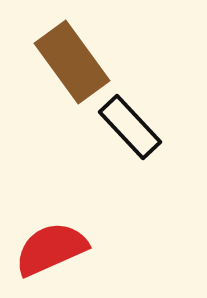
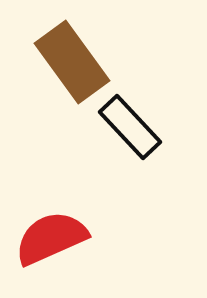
red semicircle: moved 11 px up
